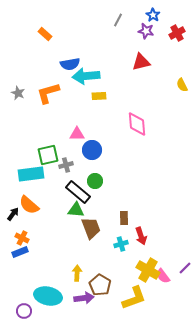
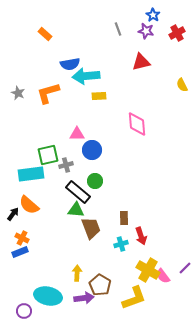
gray line: moved 9 px down; rotated 48 degrees counterclockwise
